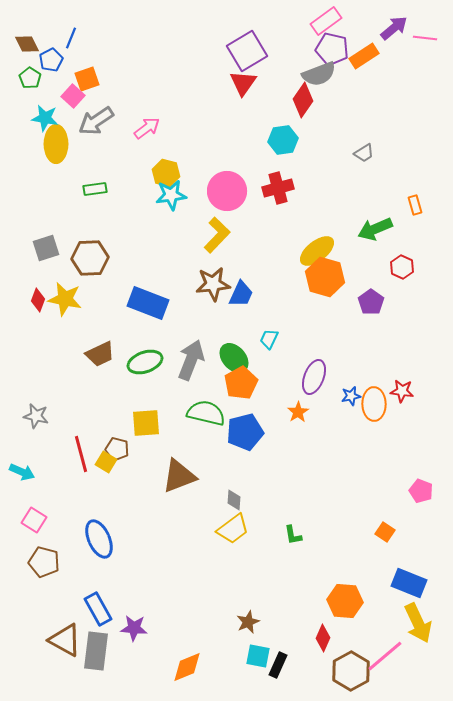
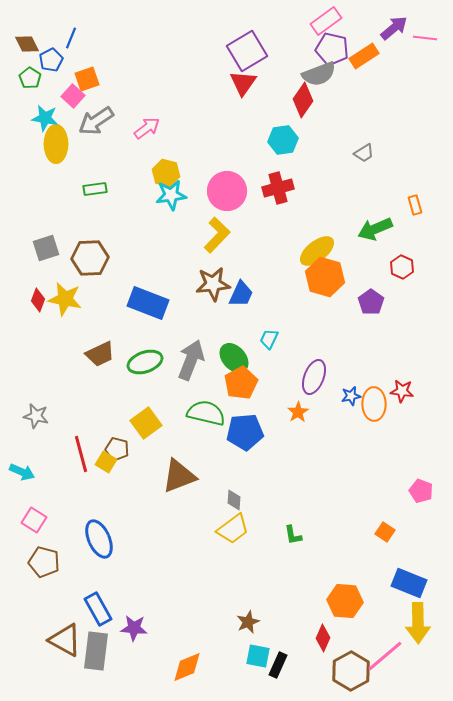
yellow square at (146, 423): rotated 32 degrees counterclockwise
blue pentagon at (245, 432): rotated 9 degrees clockwise
yellow arrow at (418, 623): rotated 24 degrees clockwise
